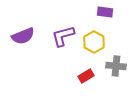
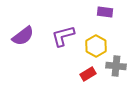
purple semicircle: rotated 15 degrees counterclockwise
yellow hexagon: moved 2 px right, 4 px down
red rectangle: moved 2 px right, 2 px up
